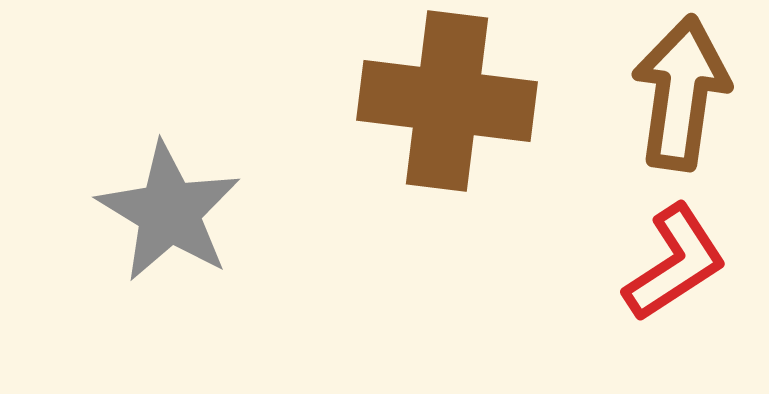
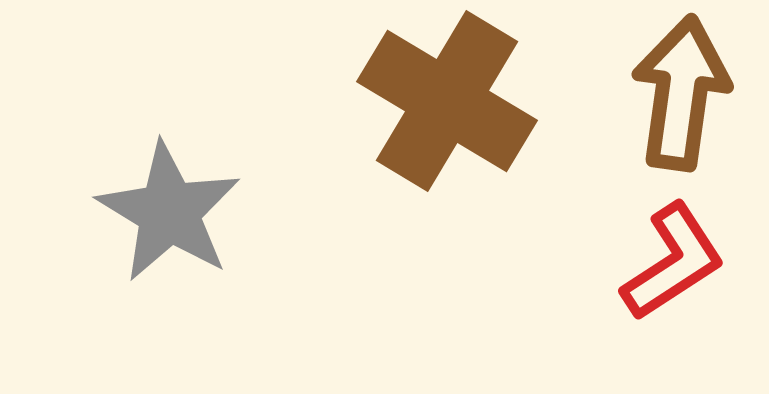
brown cross: rotated 24 degrees clockwise
red L-shape: moved 2 px left, 1 px up
